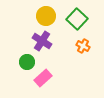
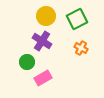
green square: rotated 20 degrees clockwise
orange cross: moved 2 px left, 2 px down
pink rectangle: rotated 12 degrees clockwise
